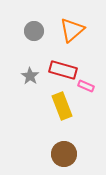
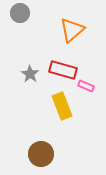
gray circle: moved 14 px left, 18 px up
gray star: moved 2 px up
brown circle: moved 23 px left
